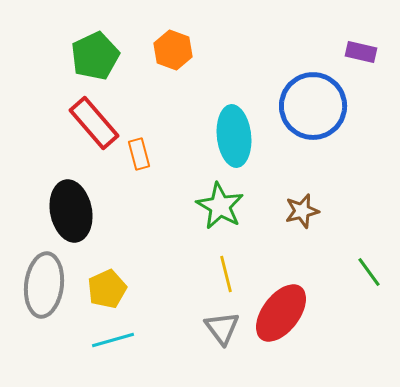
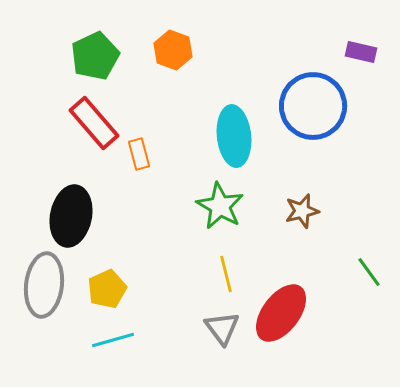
black ellipse: moved 5 px down; rotated 22 degrees clockwise
